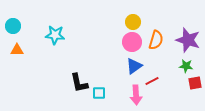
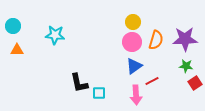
purple star: moved 3 px left, 1 px up; rotated 20 degrees counterclockwise
red square: rotated 24 degrees counterclockwise
